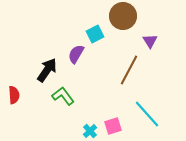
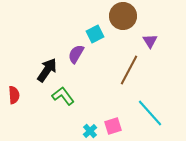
cyan line: moved 3 px right, 1 px up
